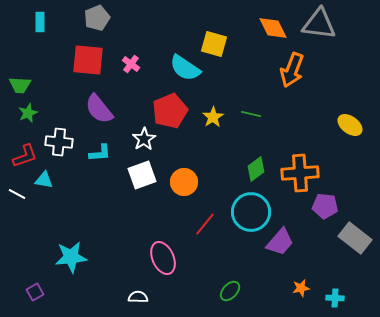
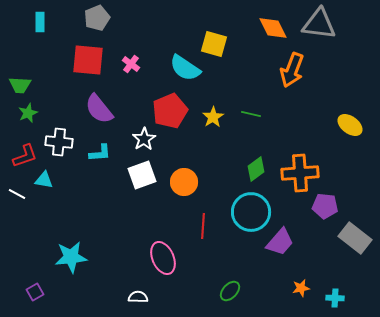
red line: moved 2 px left, 2 px down; rotated 35 degrees counterclockwise
